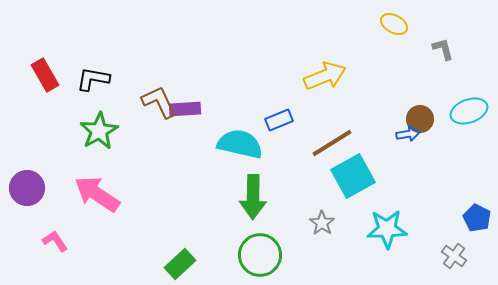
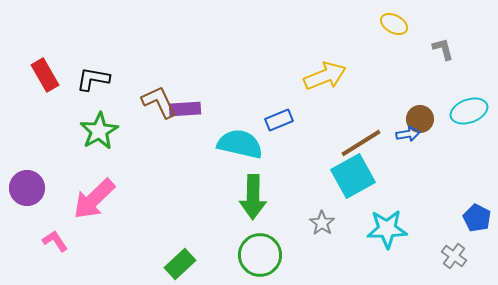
brown line: moved 29 px right
pink arrow: moved 3 px left, 5 px down; rotated 78 degrees counterclockwise
